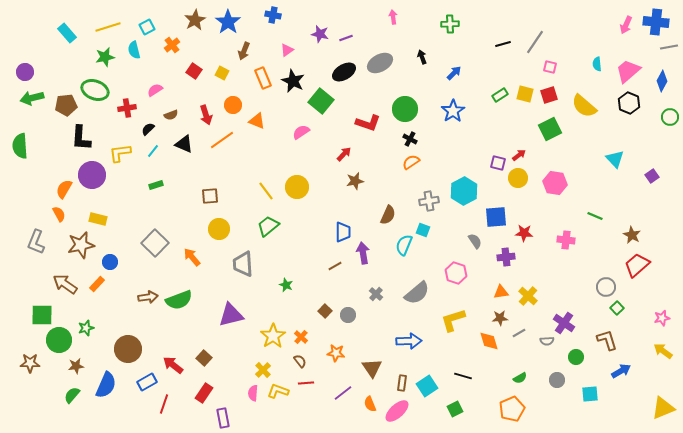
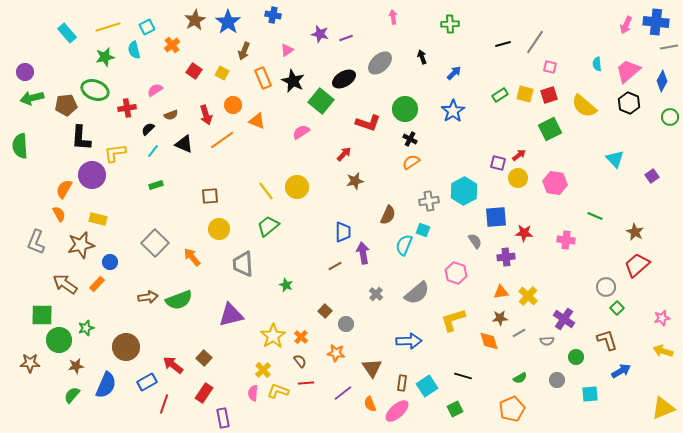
gray ellipse at (380, 63): rotated 15 degrees counterclockwise
black ellipse at (344, 72): moved 7 px down
yellow L-shape at (120, 153): moved 5 px left
brown star at (632, 235): moved 3 px right, 3 px up
gray circle at (348, 315): moved 2 px left, 9 px down
purple cross at (564, 323): moved 4 px up
brown circle at (128, 349): moved 2 px left, 2 px up
yellow arrow at (663, 351): rotated 18 degrees counterclockwise
